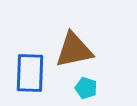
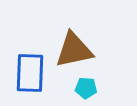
cyan pentagon: rotated 15 degrees counterclockwise
